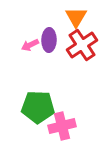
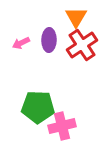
pink arrow: moved 9 px left, 2 px up
